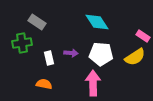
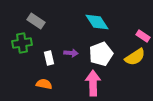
gray rectangle: moved 1 px left, 1 px up
white pentagon: rotated 25 degrees counterclockwise
